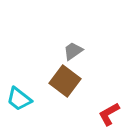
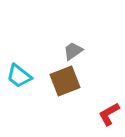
brown square: rotated 32 degrees clockwise
cyan trapezoid: moved 23 px up
